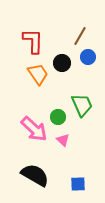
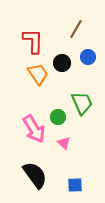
brown line: moved 4 px left, 7 px up
green trapezoid: moved 2 px up
pink arrow: rotated 16 degrees clockwise
pink triangle: moved 1 px right, 3 px down
black semicircle: rotated 24 degrees clockwise
blue square: moved 3 px left, 1 px down
